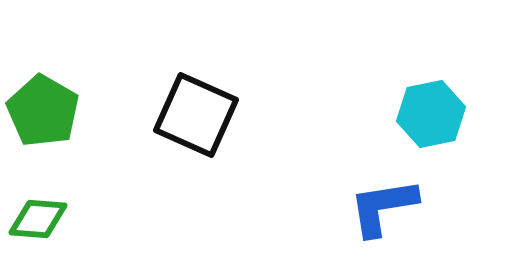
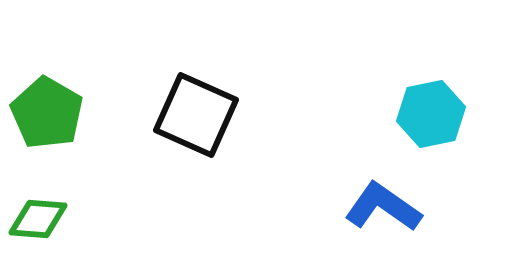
green pentagon: moved 4 px right, 2 px down
blue L-shape: rotated 44 degrees clockwise
